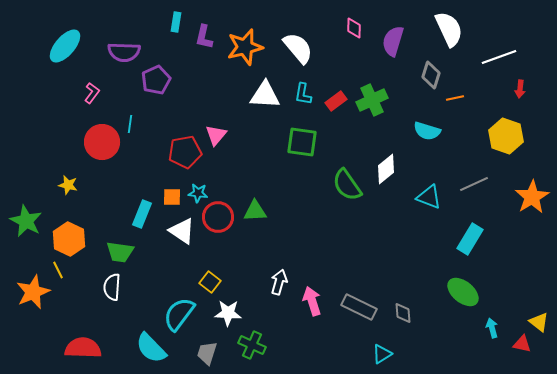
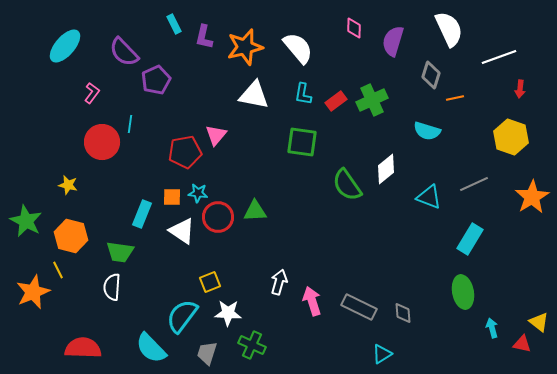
cyan rectangle at (176, 22): moved 2 px left, 2 px down; rotated 36 degrees counterclockwise
purple semicircle at (124, 52): rotated 44 degrees clockwise
white triangle at (265, 95): moved 11 px left; rotated 8 degrees clockwise
yellow hexagon at (506, 136): moved 5 px right, 1 px down
orange hexagon at (69, 239): moved 2 px right, 3 px up; rotated 12 degrees counterclockwise
yellow square at (210, 282): rotated 30 degrees clockwise
green ellipse at (463, 292): rotated 40 degrees clockwise
cyan semicircle at (179, 314): moved 3 px right, 2 px down
